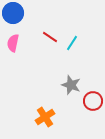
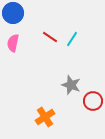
cyan line: moved 4 px up
